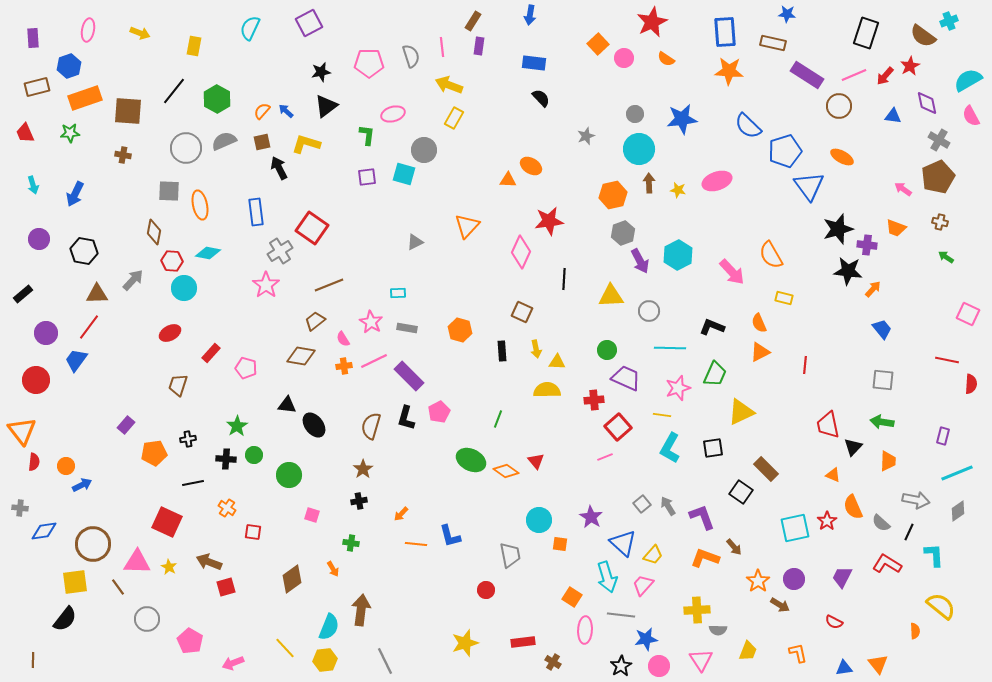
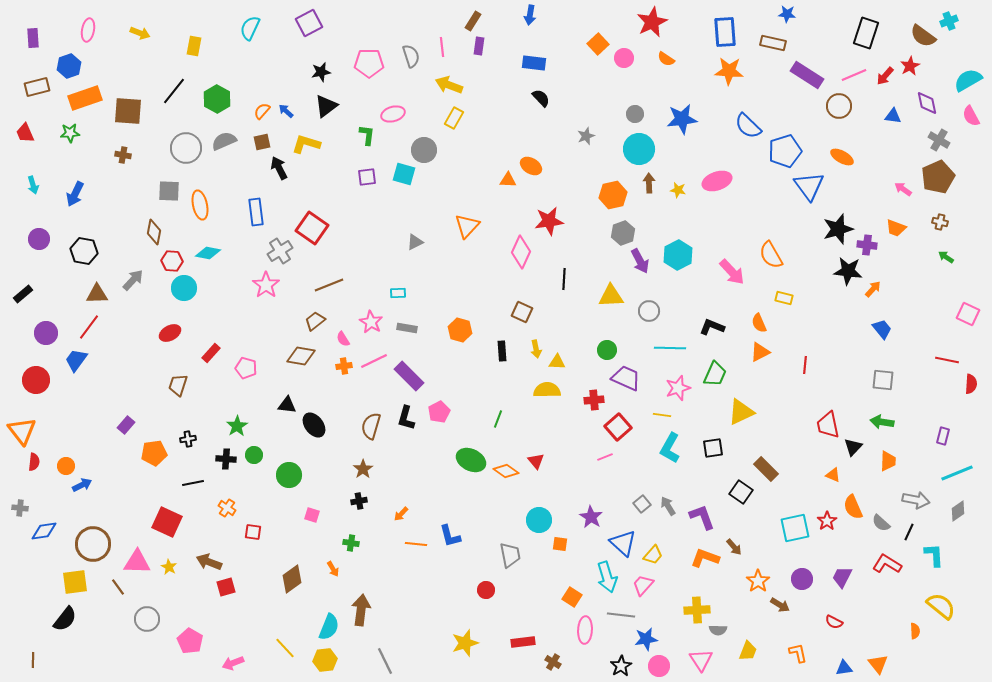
purple circle at (794, 579): moved 8 px right
